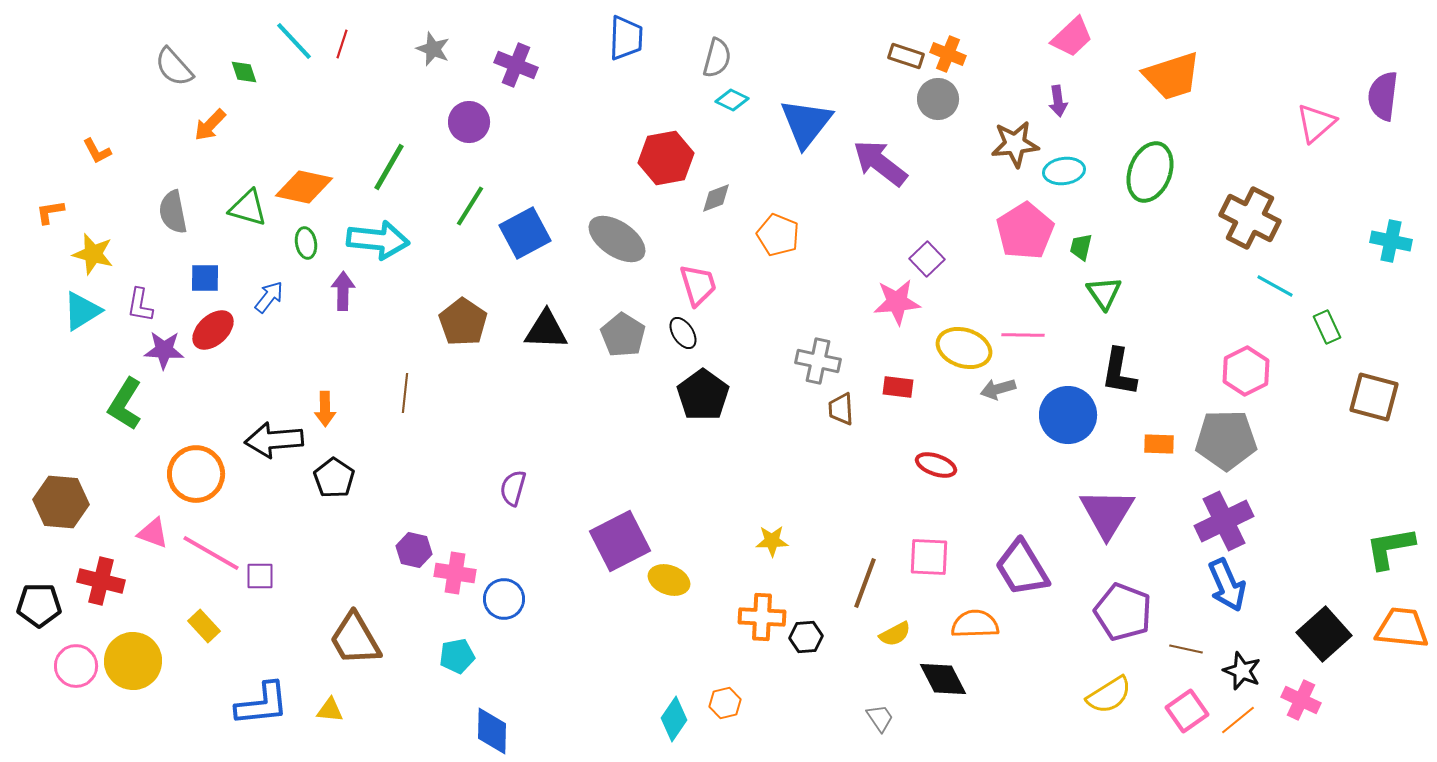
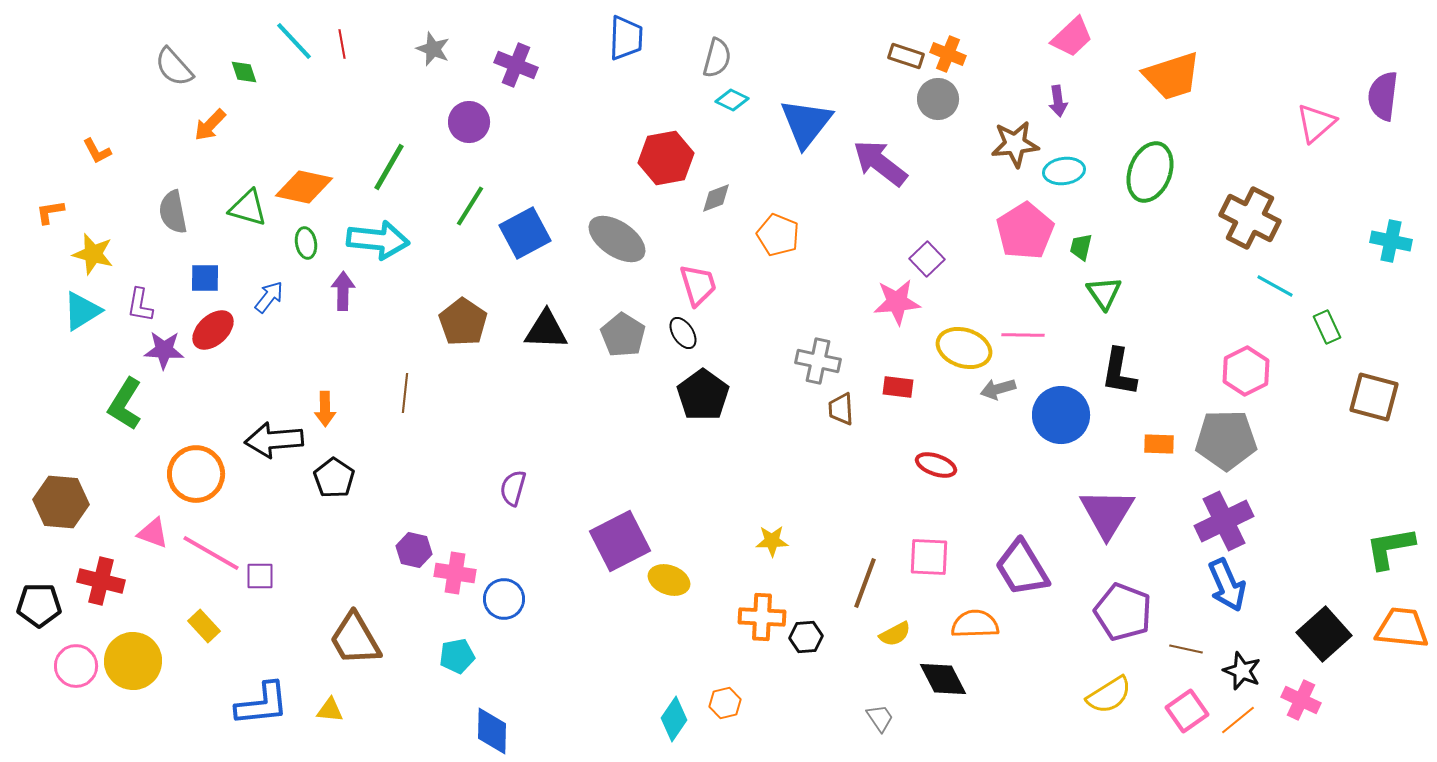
red line at (342, 44): rotated 28 degrees counterclockwise
blue circle at (1068, 415): moved 7 px left
